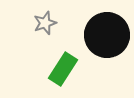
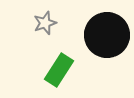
green rectangle: moved 4 px left, 1 px down
